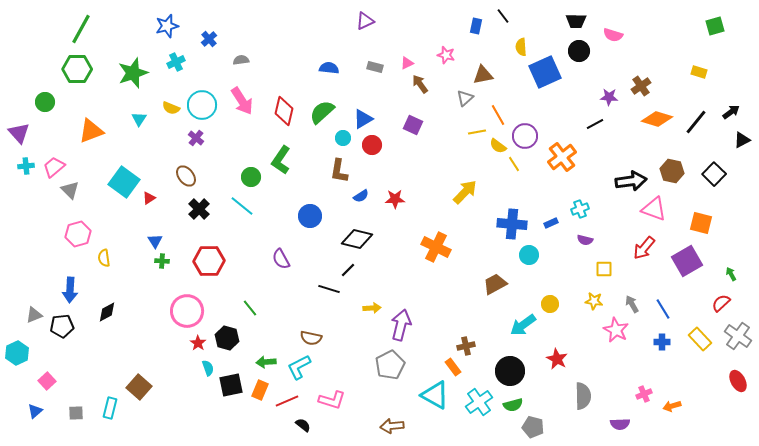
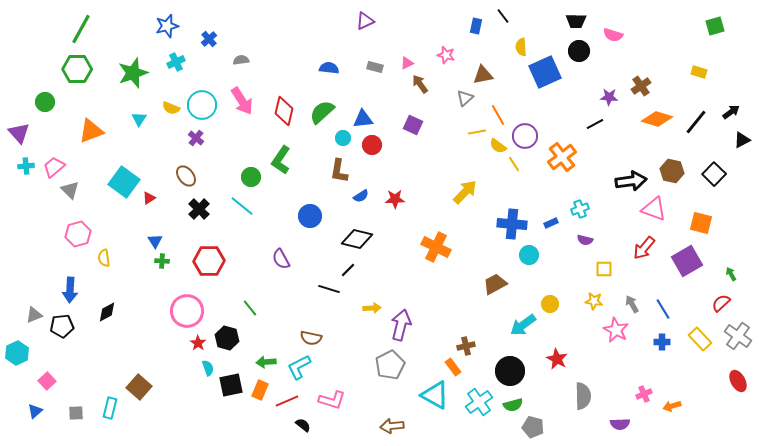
blue triangle at (363, 119): rotated 25 degrees clockwise
